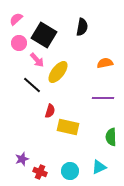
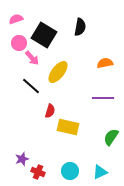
pink semicircle: rotated 24 degrees clockwise
black semicircle: moved 2 px left
pink arrow: moved 5 px left, 2 px up
black line: moved 1 px left, 1 px down
green semicircle: rotated 36 degrees clockwise
cyan triangle: moved 1 px right, 5 px down
red cross: moved 2 px left
